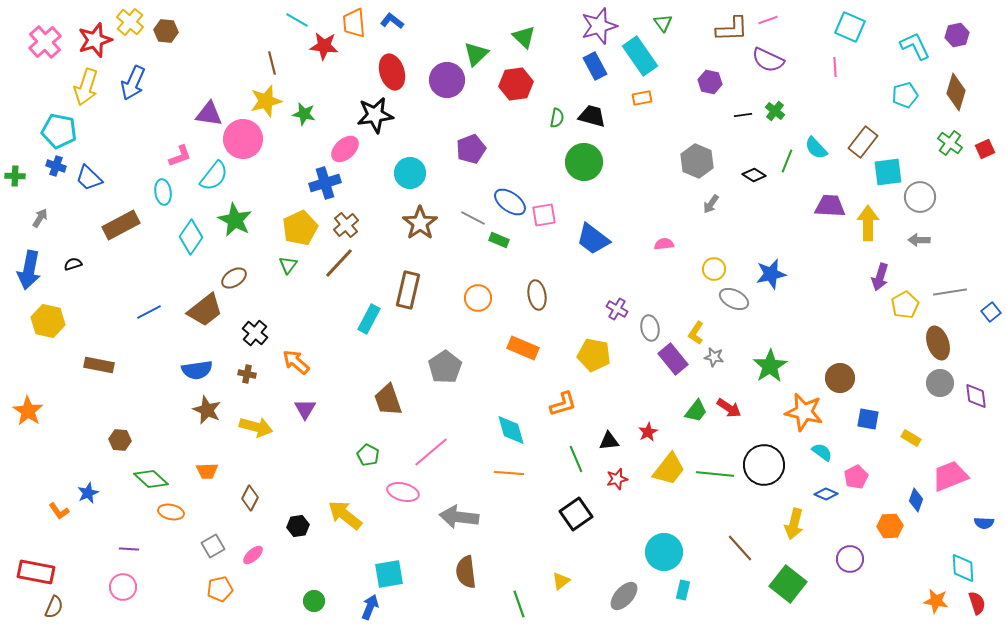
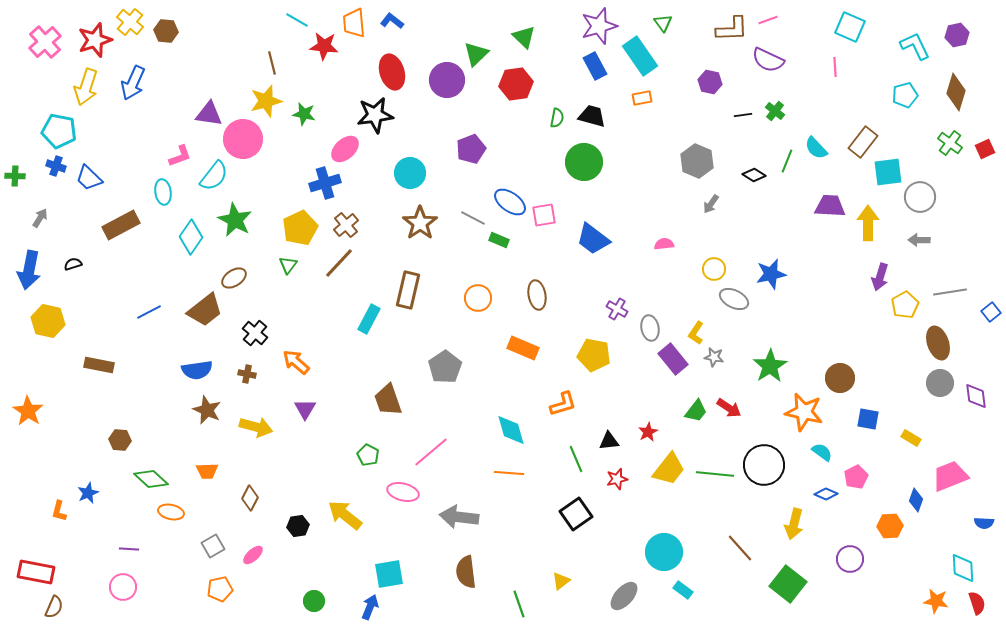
orange L-shape at (59, 511): rotated 50 degrees clockwise
cyan rectangle at (683, 590): rotated 66 degrees counterclockwise
